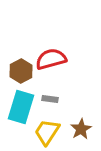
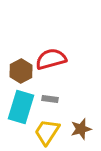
brown star: rotated 15 degrees clockwise
